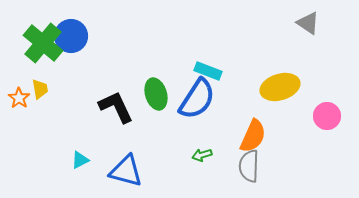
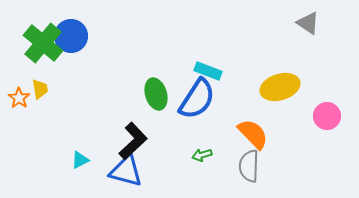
black L-shape: moved 17 px right, 34 px down; rotated 72 degrees clockwise
orange semicircle: moved 2 px up; rotated 68 degrees counterclockwise
